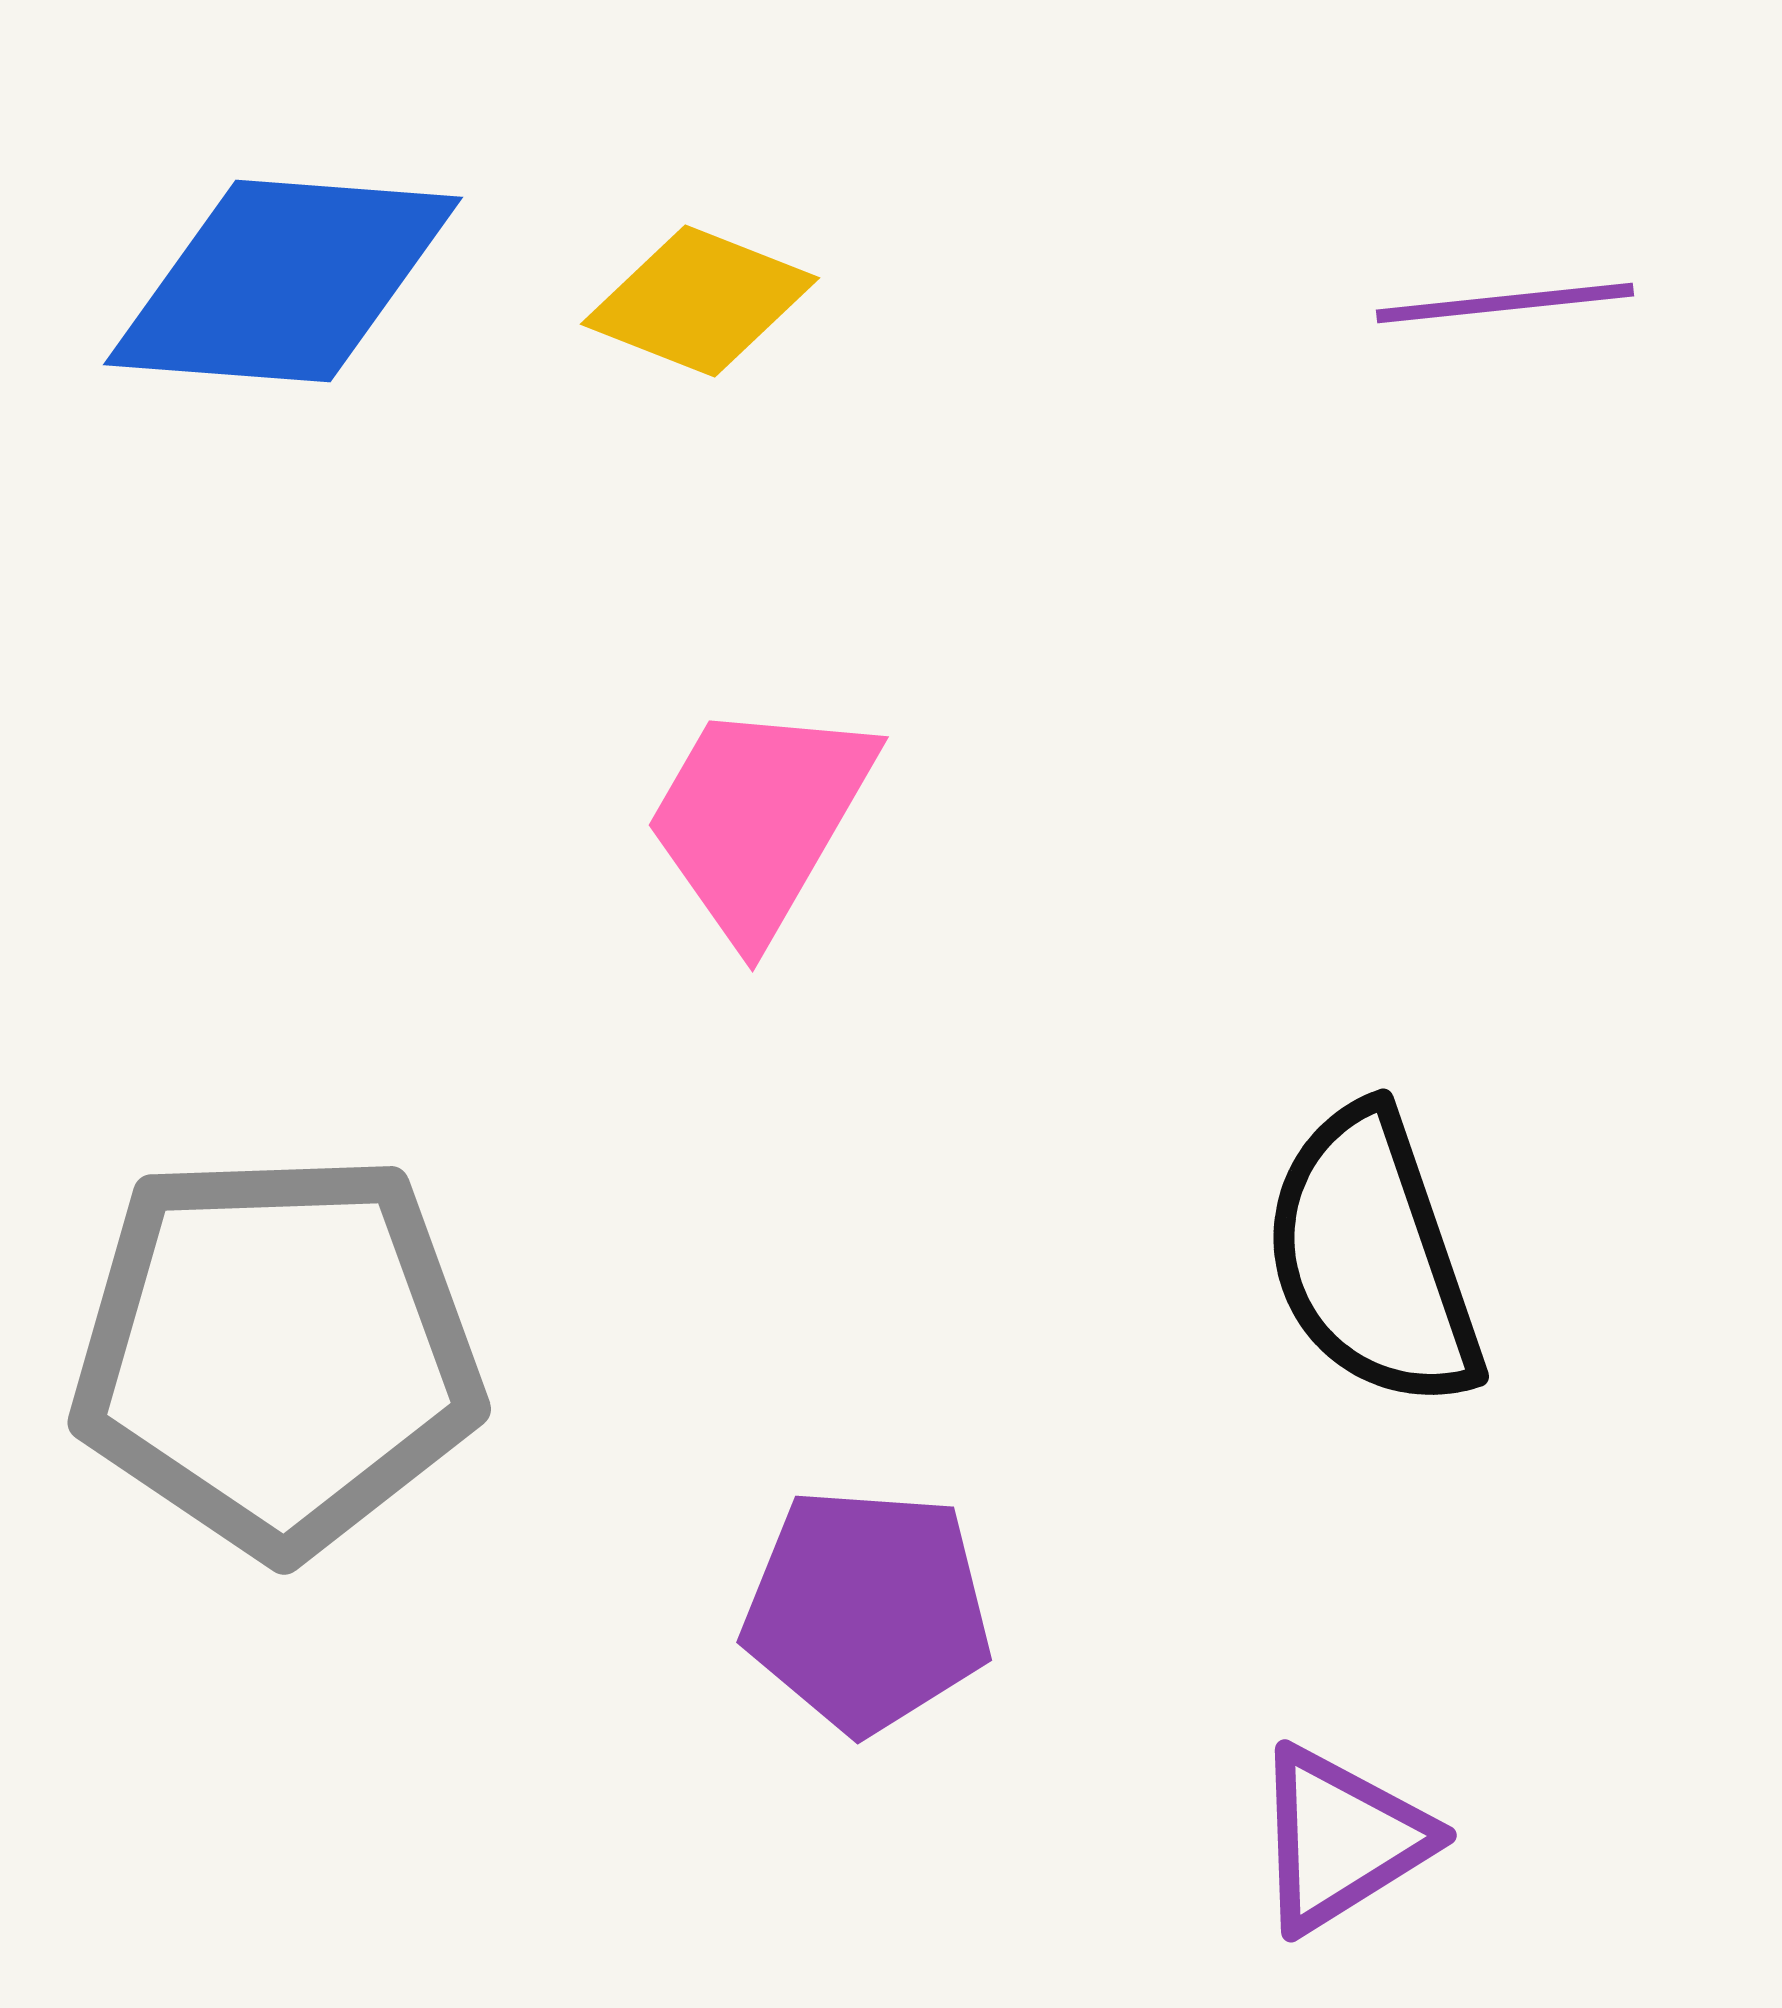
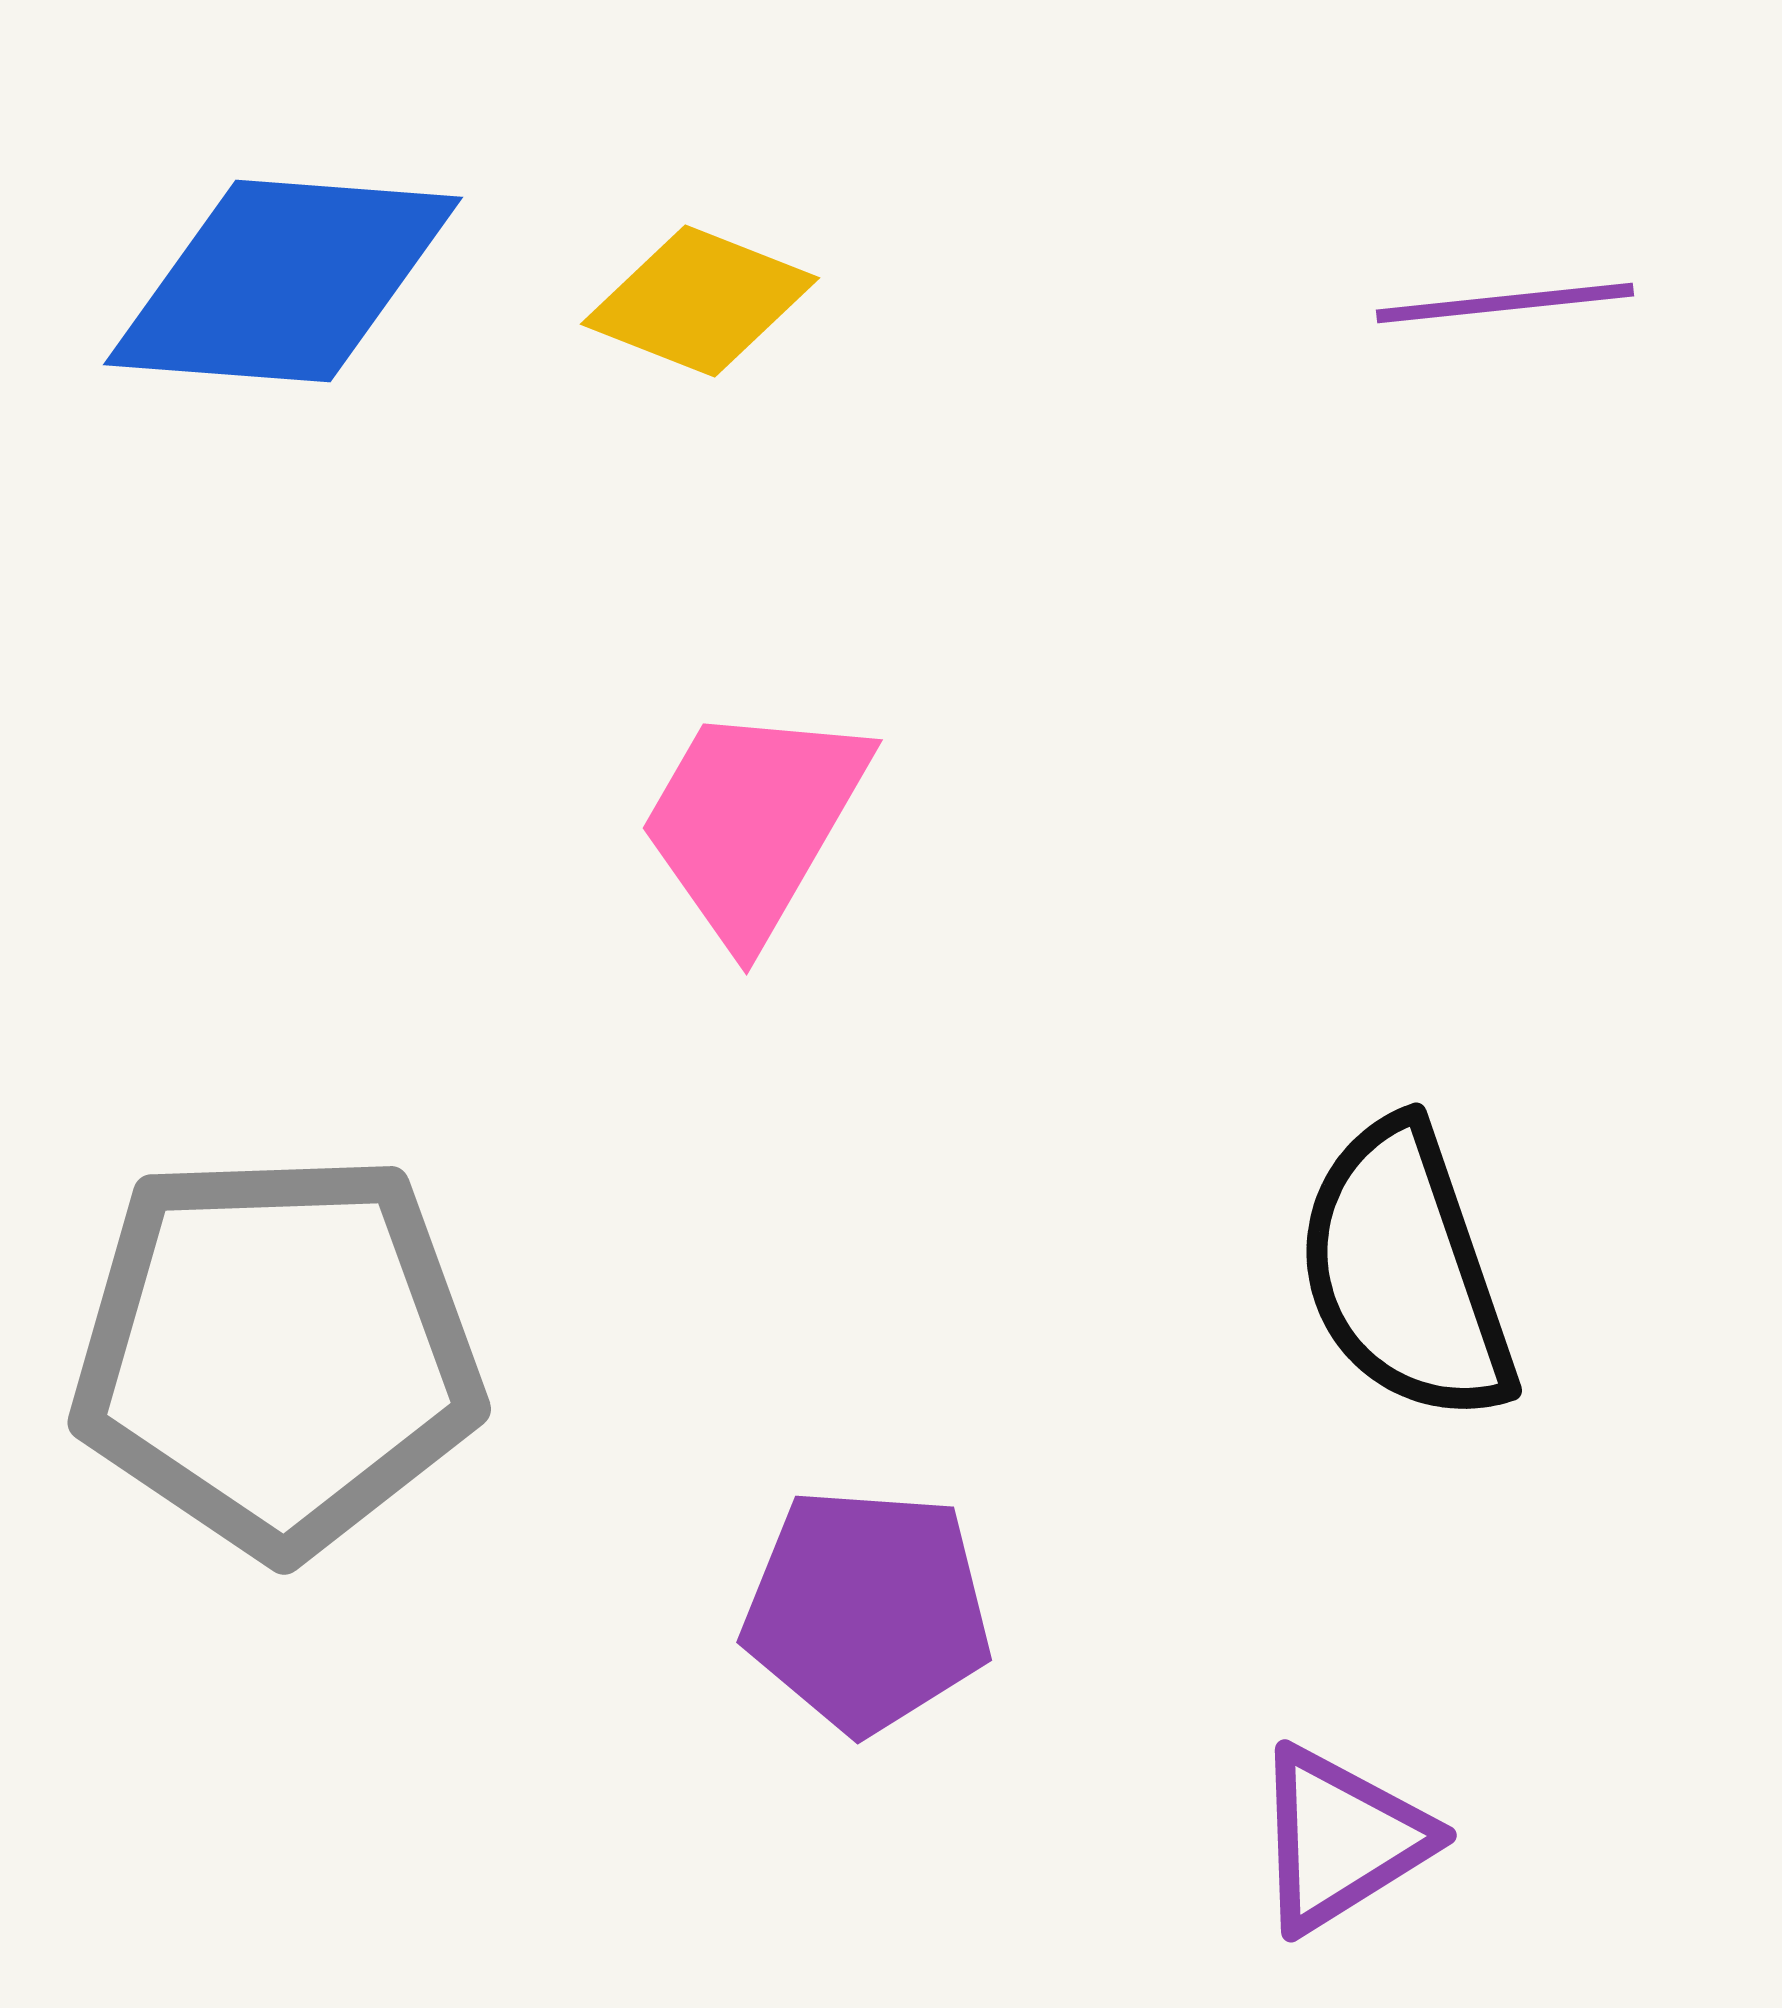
pink trapezoid: moved 6 px left, 3 px down
black semicircle: moved 33 px right, 14 px down
